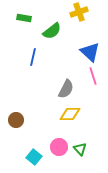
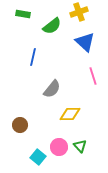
green rectangle: moved 1 px left, 4 px up
green semicircle: moved 5 px up
blue triangle: moved 5 px left, 10 px up
gray semicircle: moved 14 px left; rotated 12 degrees clockwise
brown circle: moved 4 px right, 5 px down
green triangle: moved 3 px up
cyan square: moved 4 px right
